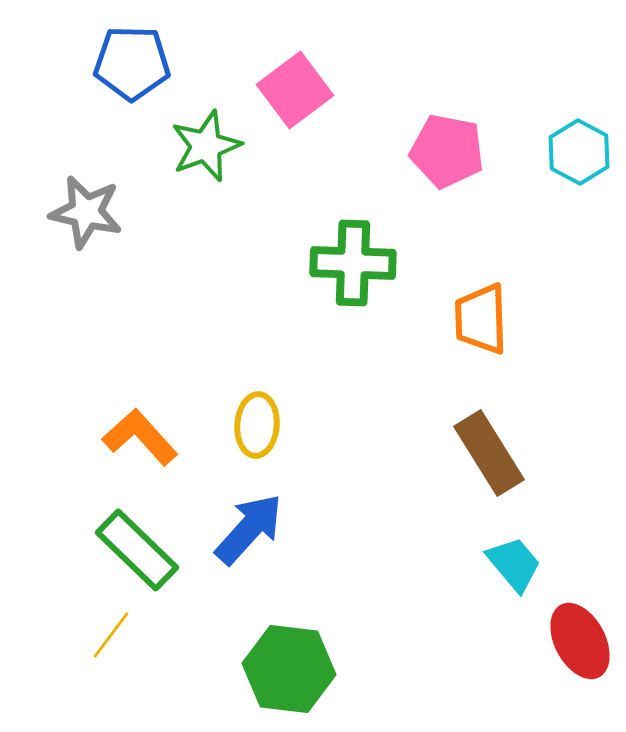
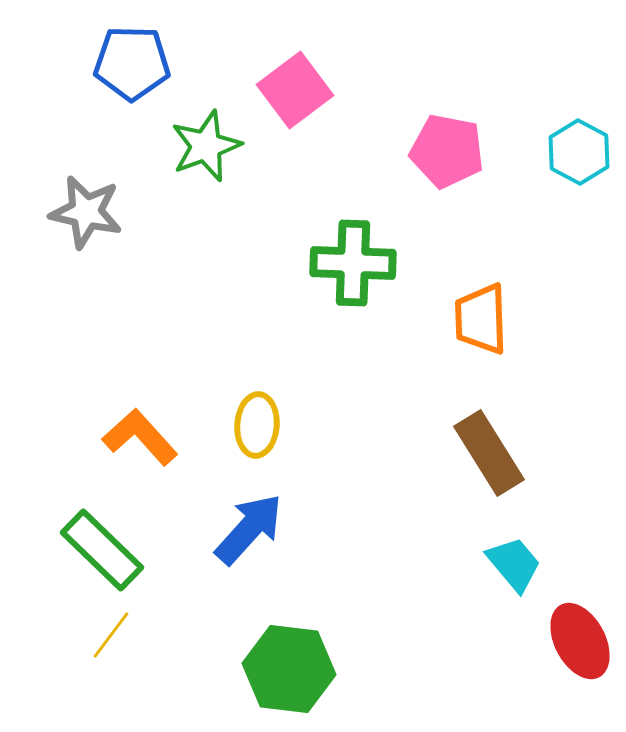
green rectangle: moved 35 px left
